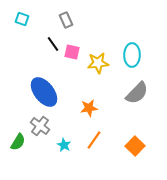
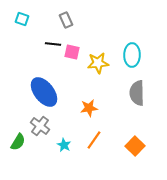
black line: rotated 49 degrees counterclockwise
gray semicircle: rotated 135 degrees clockwise
